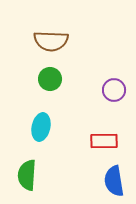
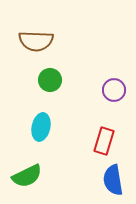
brown semicircle: moved 15 px left
green circle: moved 1 px down
red rectangle: rotated 72 degrees counterclockwise
green semicircle: moved 1 px down; rotated 120 degrees counterclockwise
blue semicircle: moved 1 px left, 1 px up
